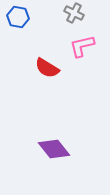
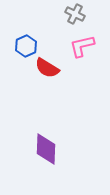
gray cross: moved 1 px right, 1 px down
blue hexagon: moved 8 px right, 29 px down; rotated 25 degrees clockwise
purple diamond: moved 8 px left; rotated 40 degrees clockwise
